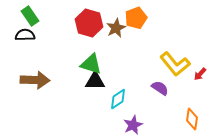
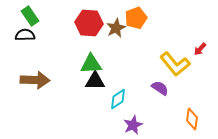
red hexagon: rotated 12 degrees counterclockwise
green triangle: rotated 20 degrees counterclockwise
red arrow: moved 25 px up
